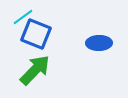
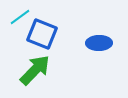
cyan line: moved 3 px left
blue square: moved 6 px right
